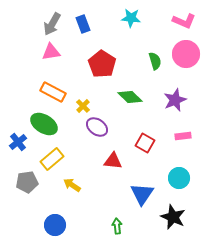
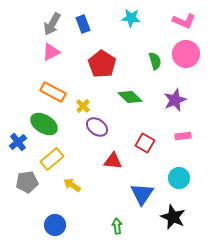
pink triangle: rotated 18 degrees counterclockwise
